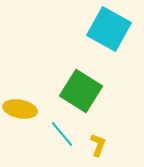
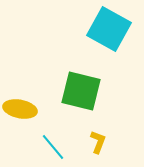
green square: rotated 18 degrees counterclockwise
cyan line: moved 9 px left, 13 px down
yellow L-shape: moved 3 px up
